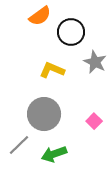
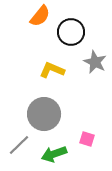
orange semicircle: rotated 15 degrees counterclockwise
pink square: moved 7 px left, 18 px down; rotated 28 degrees counterclockwise
